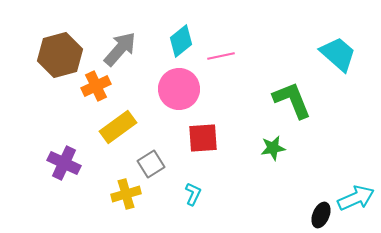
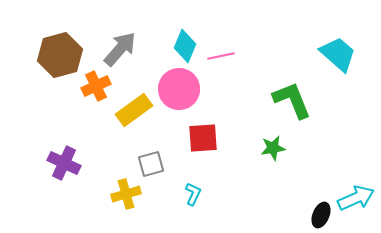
cyan diamond: moved 4 px right, 5 px down; rotated 28 degrees counterclockwise
yellow rectangle: moved 16 px right, 17 px up
gray square: rotated 16 degrees clockwise
